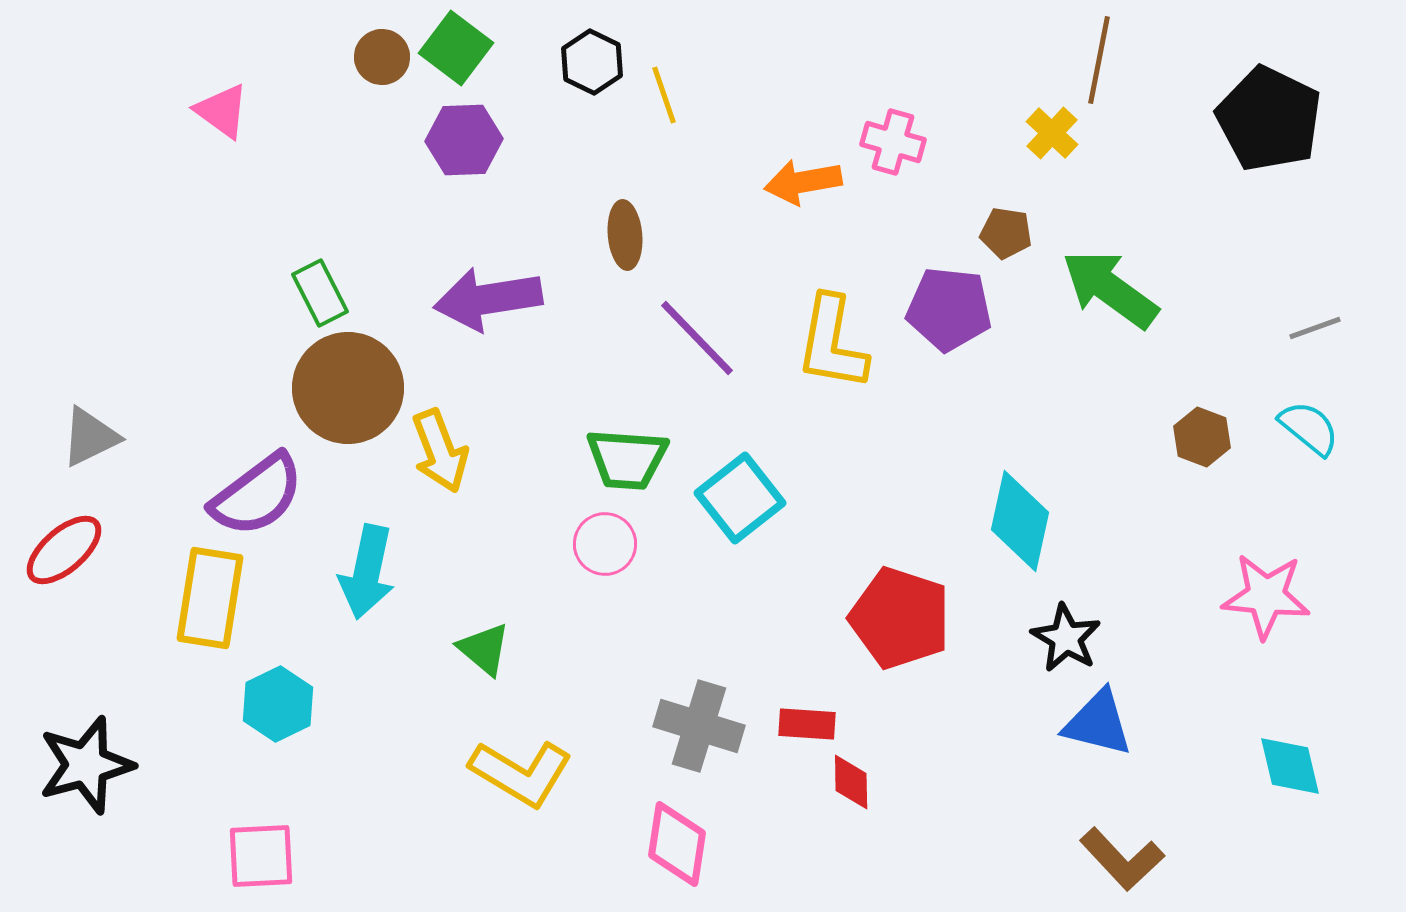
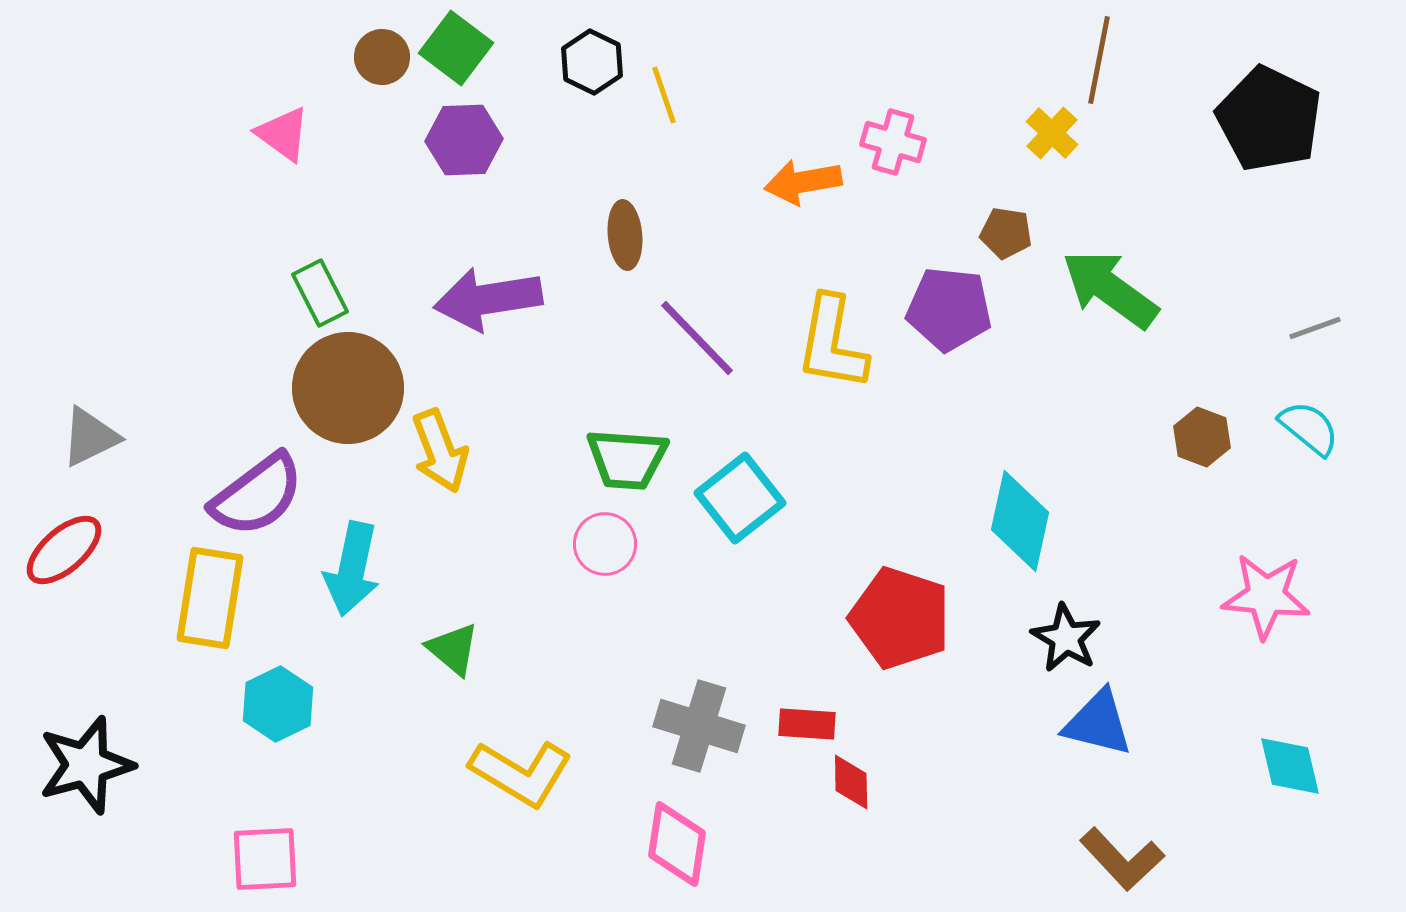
pink triangle at (222, 111): moved 61 px right, 23 px down
cyan arrow at (367, 572): moved 15 px left, 3 px up
green triangle at (484, 649): moved 31 px left
pink square at (261, 856): moved 4 px right, 3 px down
